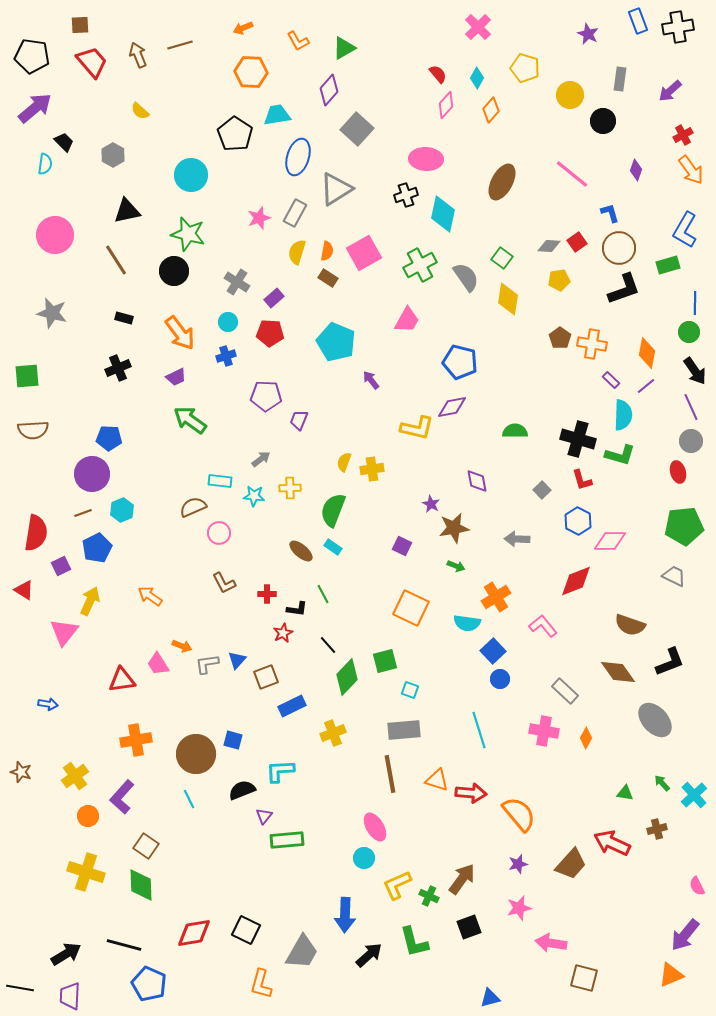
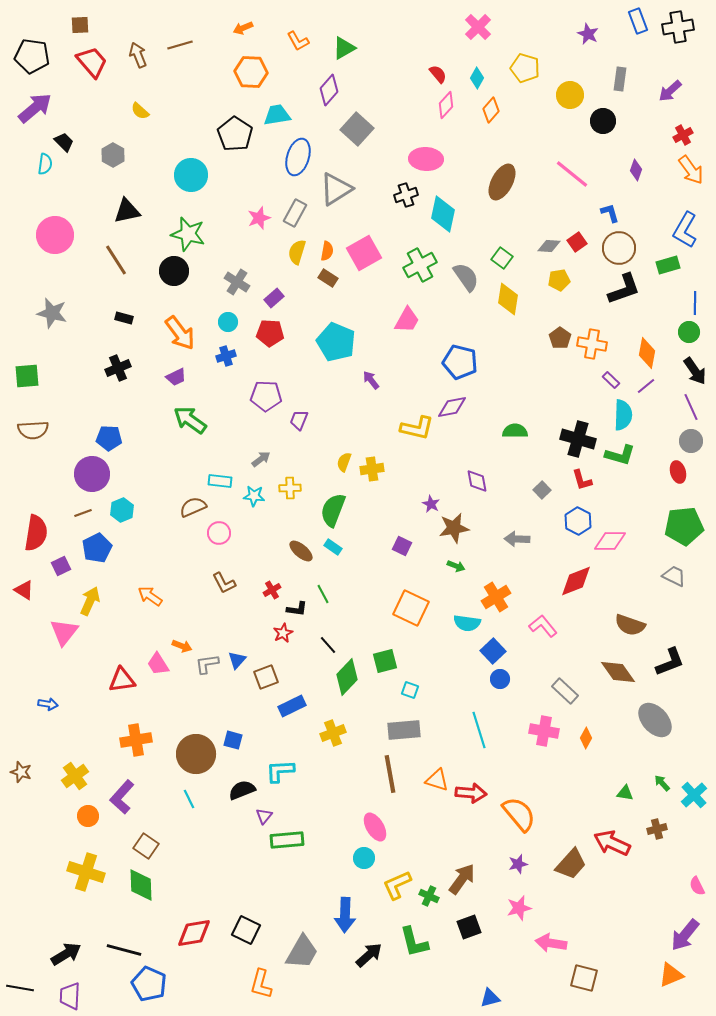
red cross at (267, 594): moved 5 px right, 4 px up; rotated 30 degrees counterclockwise
black line at (124, 945): moved 5 px down
